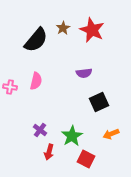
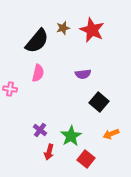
brown star: rotated 16 degrees clockwise
black semicircle: moved 1 px right, 1 px down
purple semicircle: moved 1 px left, 1 px down
pink semicircle: moved 2 px right, 8 px up
pink cross: moved 2 px down
black square: rotated 24 degrees counterclockwise
green star: moved 1 px left
red square: rotated 12 degrees clockwise
